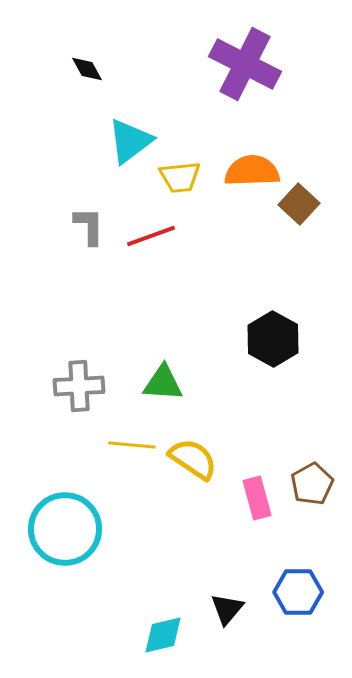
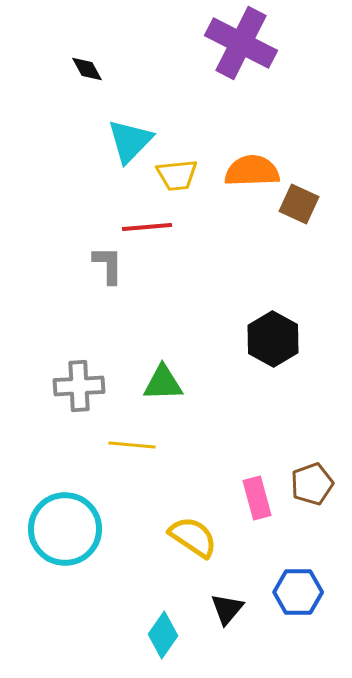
purple cross: moved 4 px left, 21 px up
cyan triangle: rotated 9 degrees counterclockwise
yellow trapezoid: moved 3 px left, 2 px up
brown square: rotated 18 degrees counterclockwise
gray L-shape: moved 19 px right, 39 px down
red line: moved 4 px left, 9 px up; rotated 15 degrees clockwise
green triangle: rotated 6 degrees counterclockwise
yellow semicircle: moved 78 px down
brown pentagon: rotated 9 degrees clockwise
cyan diamond: rotated 42 degrees counterclockwise
